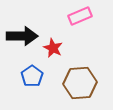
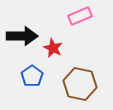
brown hexagon: moved 1 px down; rotated 16 degrees clockwise
